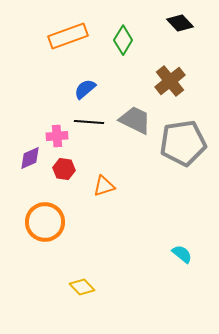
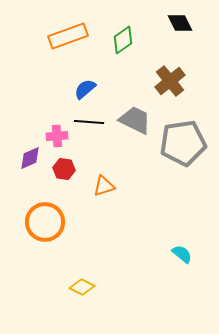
black diamond: rotated 16 degrees clockwise
green diamond: rotated 24 degrees clockwise
yellow diamond: rotated 20 degrees counterclockwise
